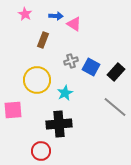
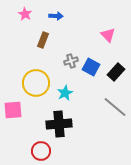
pink triangle: moved 34 px right, 11 px down; rotated 14 degrees clockwise
yellow circle: moved 1 px left, 3 px down
